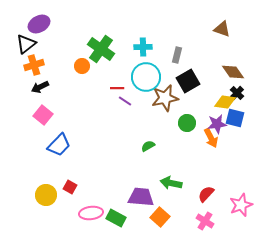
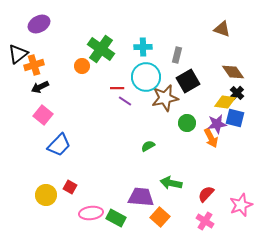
black triangle: moved 8 px left, 10 px down
